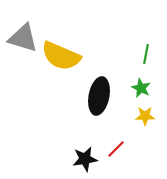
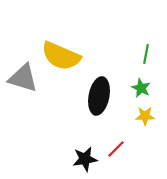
gray triangle: moved 40 px down
